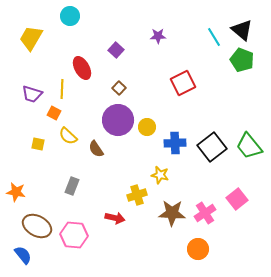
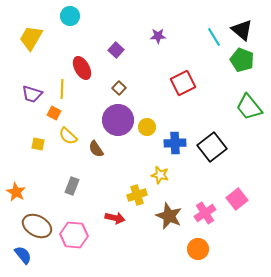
green trapezoid: moved 39 px up
orange star: rotated 18 degrees clockwise
brown star: moved 3 px left, 3 px down; rotated 20 degrees clockwise
